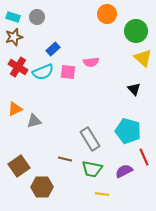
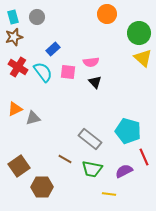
cyan rectangle: rotated 56 degrees clockwise
green circle: moved 3 px right, 2 px down
cyan semicircle: rotated 105 degrees counterclockwise
black triangle: moved 39 px left, 7 px up
gray triangle: moved 1 px left, 3 px up
gray rectangle: rotated 20 degrees counterclockwise
brown line: rotated 16 degrees clockwise
yellow line: moved 7 px right
